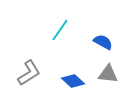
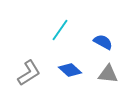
blue diamond: moved 3 px left, 11 px up
